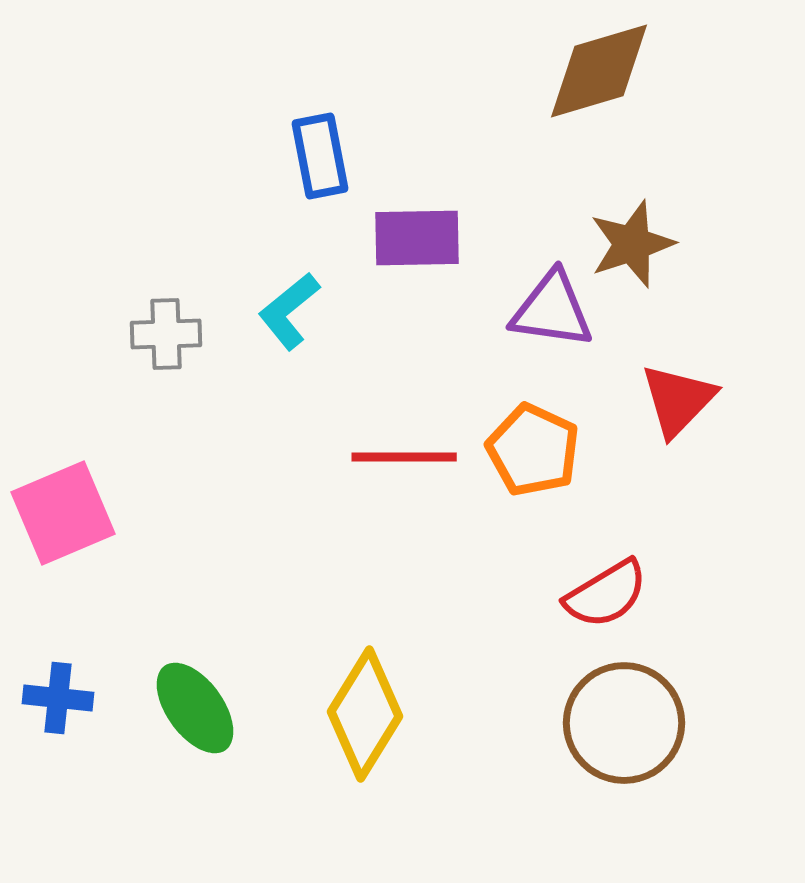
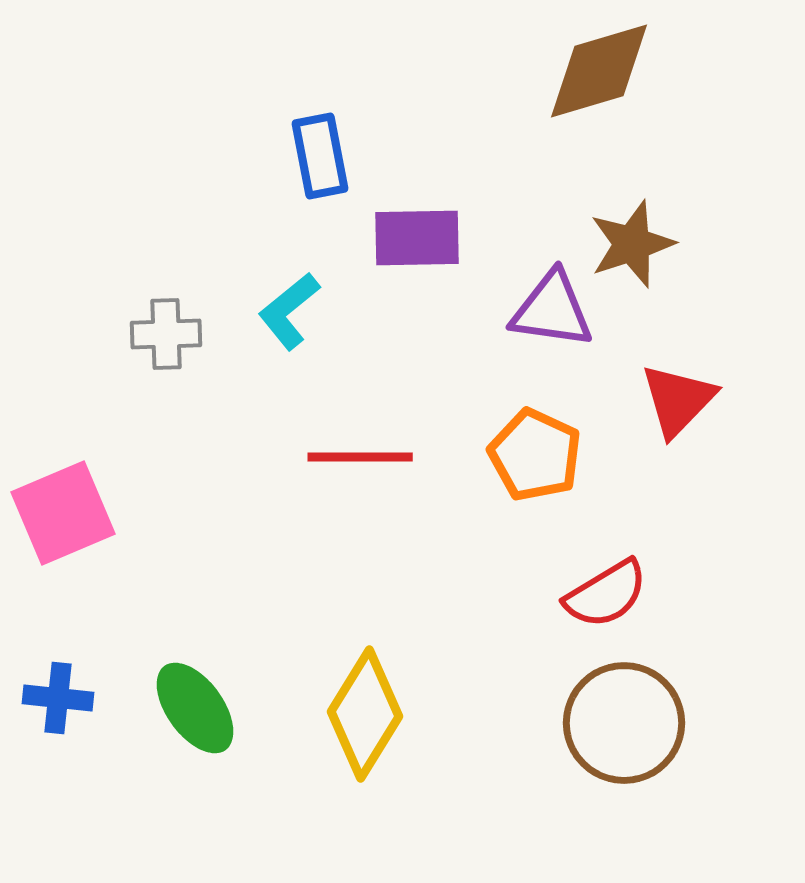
orange pentagon: moved 2 px right, 5 px down
red line: moved 44 px left
